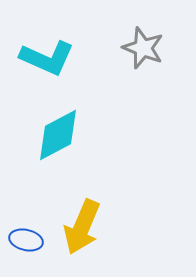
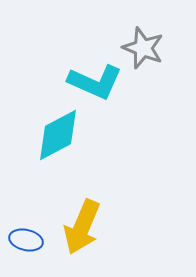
cyan L-shape: moved 48 px right, 24 px down
